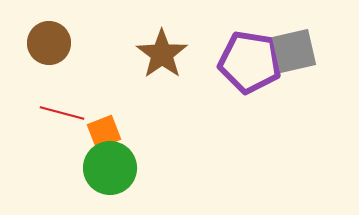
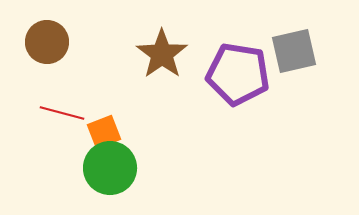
brown circle: moved 2 px left, 1 px up
purple pentagon: moved 12 px left, 12 px down
